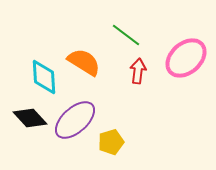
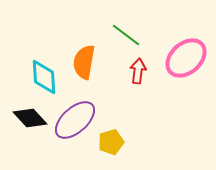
orange semicircle: rotated 112 degrees counterclockwise
